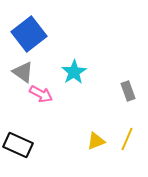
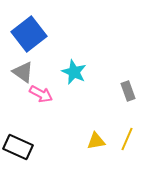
cyan star: rotated 15 degrees counterclockwise
yellow triangle: rotated 12 degrees clockwise
black rectangle: moved 2 px down
